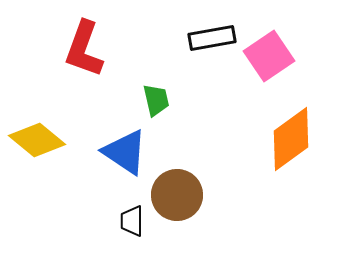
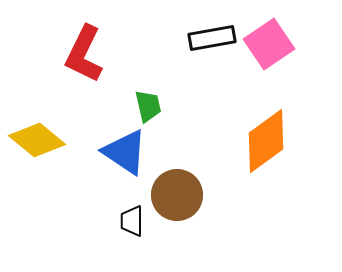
red L-shape: moved 5 px down; rotated 6 degrees clockwise
pink square: moved 12 px up
green trapezoid: moved 8 px left, 6 px down
orange diamond: moved 25 px left, 2 px down
